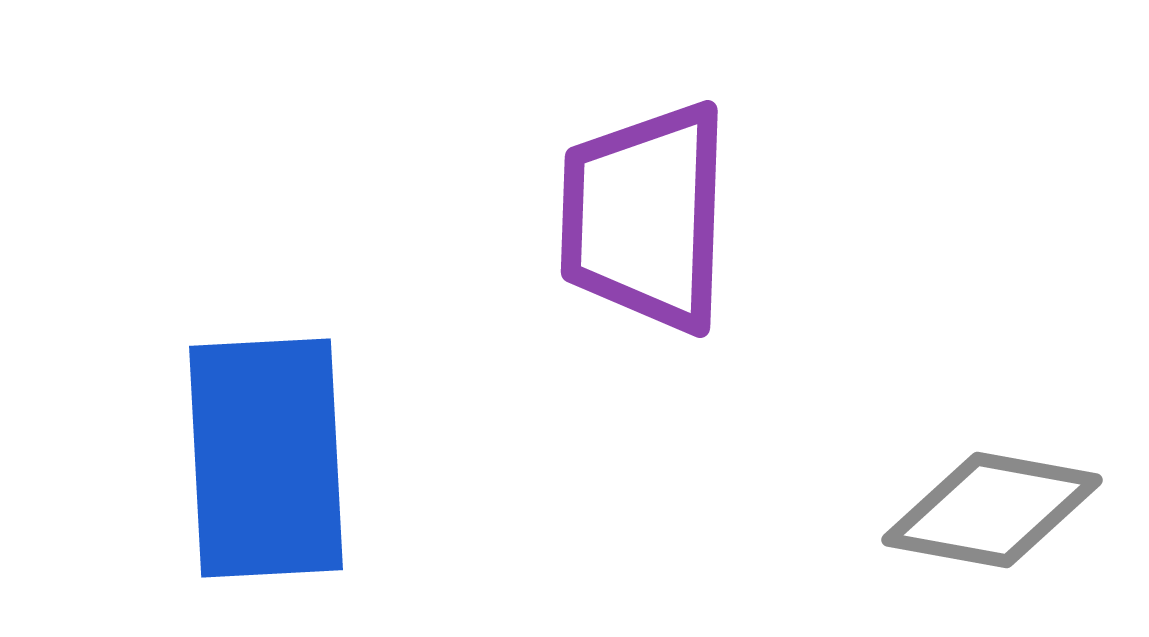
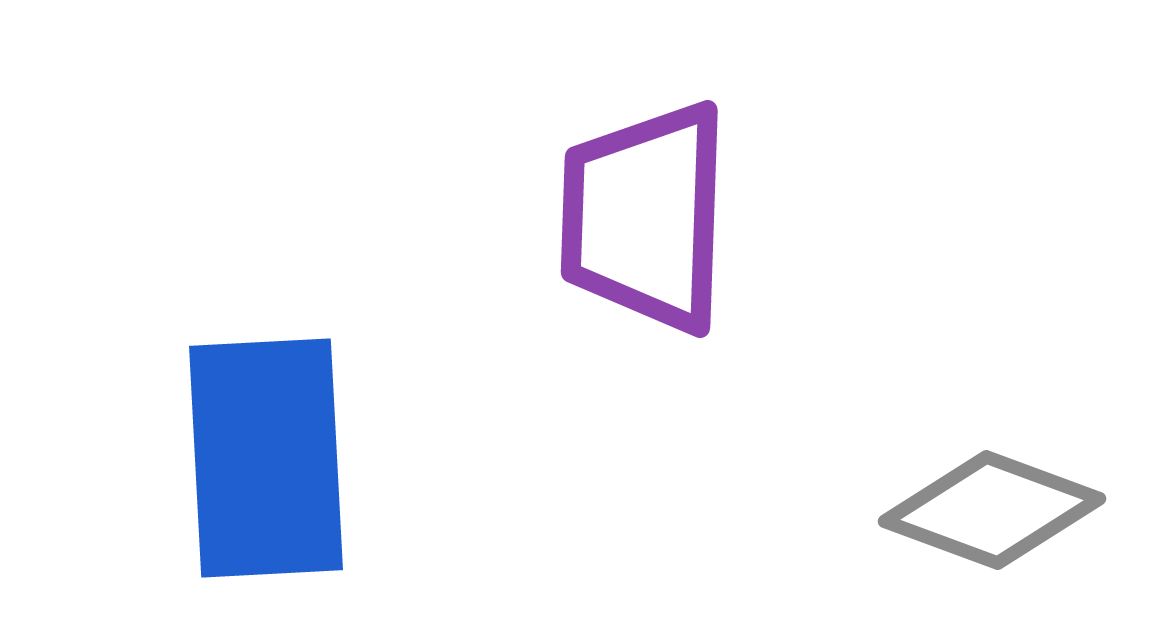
gray diamond: rotated 10 degrees clockwise
